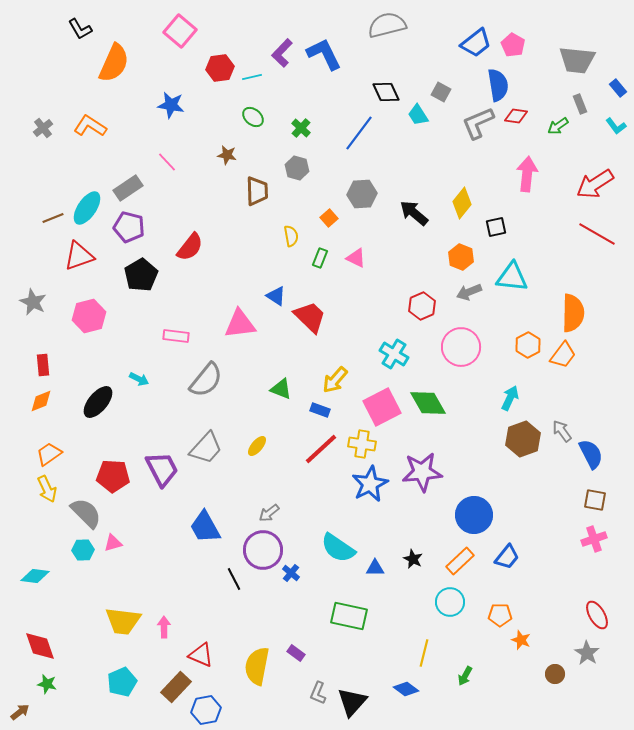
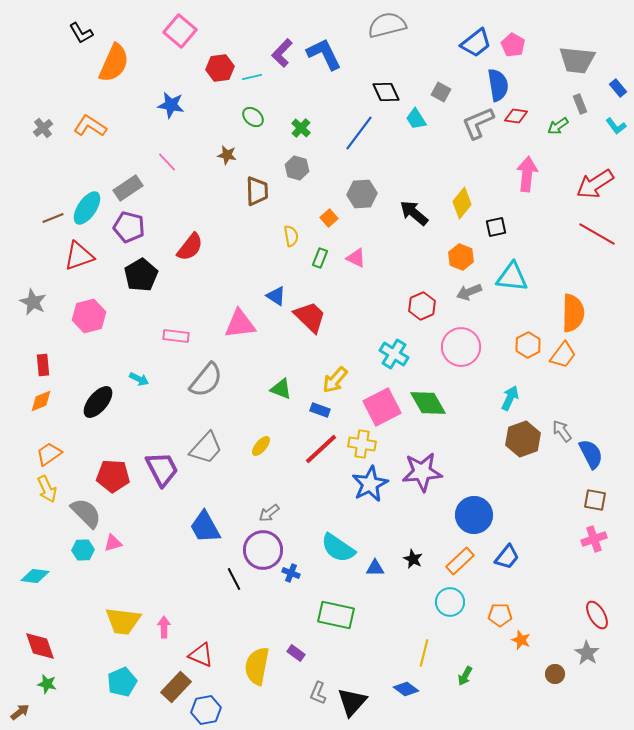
black L-shape at (80, 29): moved 1 px right, 4 px down
cyan trapezoid at (418, 115): moved 2 px left, 4 px down
yellow ellipse at (257, 446): moved 4 px right
blue cross at (291, 573): rotated 18 degrees counterclockwise
green rectangle at (349, 616): moved 13 px left, 1 px up
